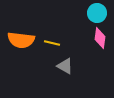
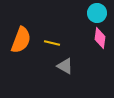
orange semicircle: rotated 76 degrees counterclockwise
